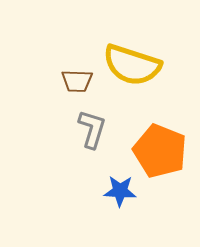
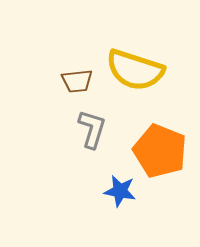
yellow semicircle: moved 3 px right, 5 px down
brown trapezoid: rotated 8 degrees counterclockwise
blue star: rotated 8 degrees clockwise
